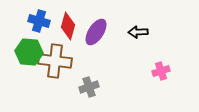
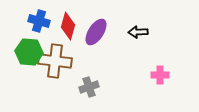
pink cross: moved 1 px left, 4 px down; rotated 18 degrees clockwise
